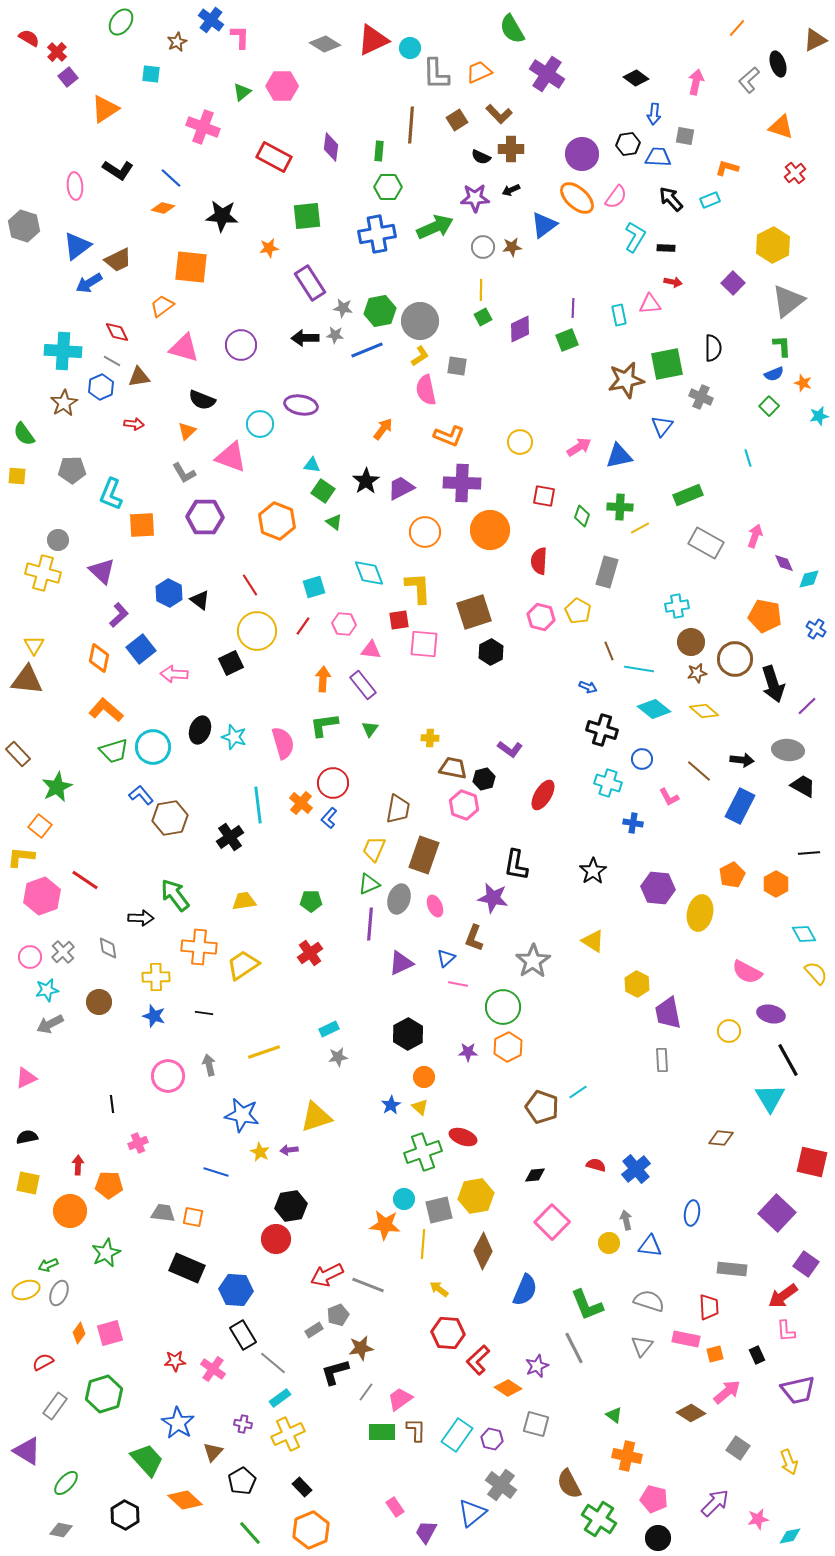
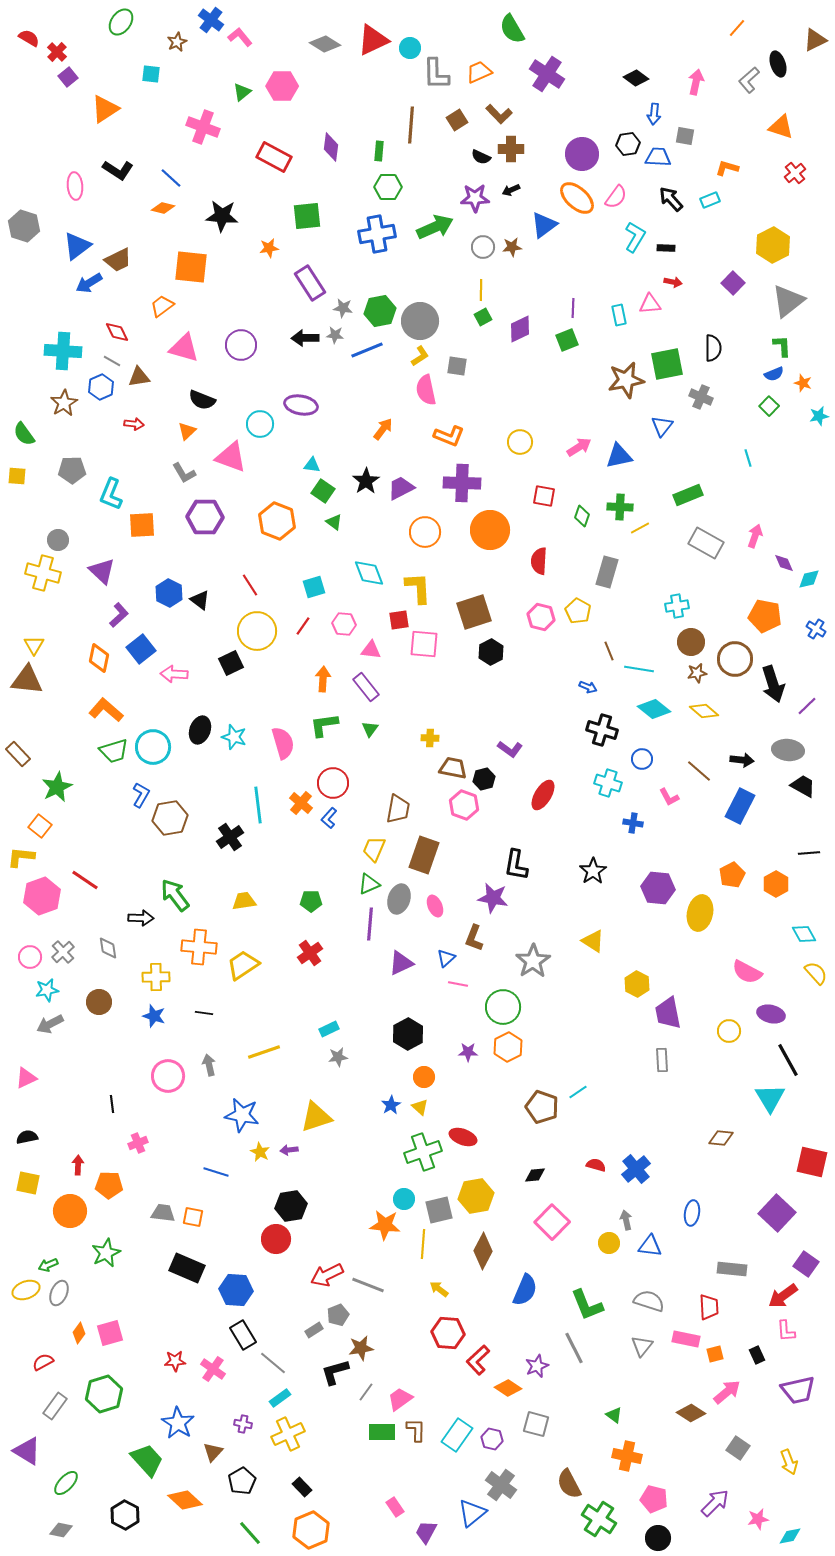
pink L-shape at (240, 37): rotated 40 degrees counterclockwise
purple rectangle at (363, 685): moved 3 px right, 2 px down
blue L-shape at (141, 795): rotated 70 degrees clockwise
